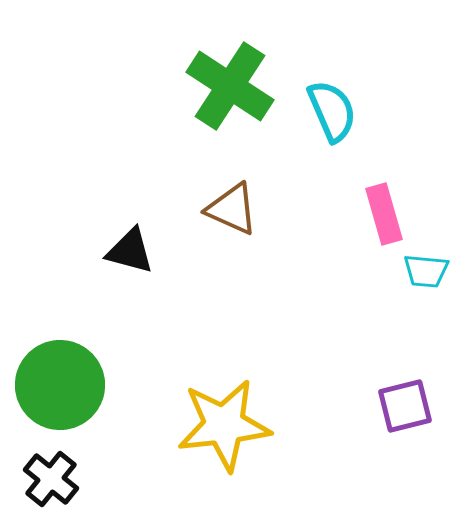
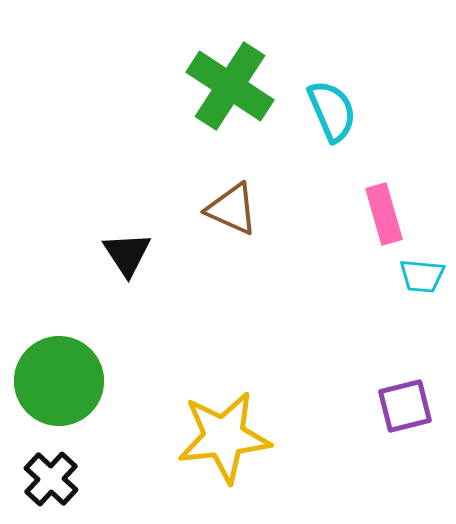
black triangle: moved 3 px left, 3 px down; rotated 42 degrees clockwise
cyan trapezoid: moved 4 px left, 5 px down
green circle: moved 1 px left, 4 px up
yellow star: moved 12 px down
black cross: rotated 4 degrees clockwise
